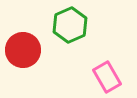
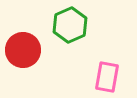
pink rectangle: rotated 40 degrees clockwise
